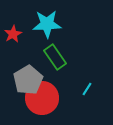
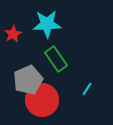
green rectangle: moved 1 px right, 2 px down
gray pentagon: rotated 8 degrees clockwise
red circle: moved 2 px down
